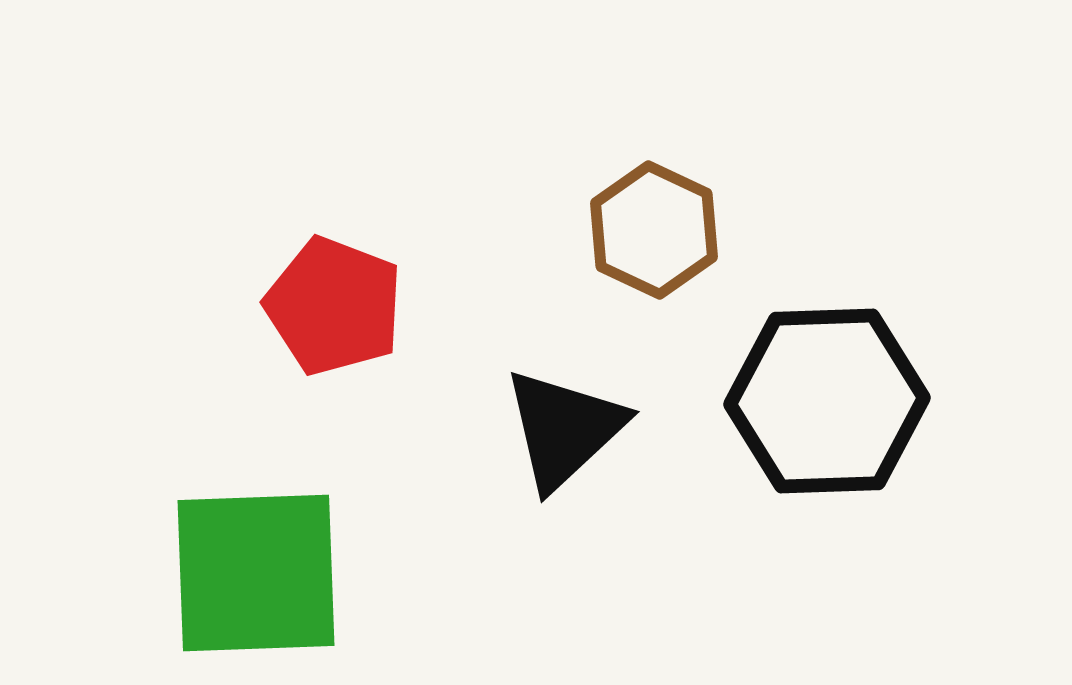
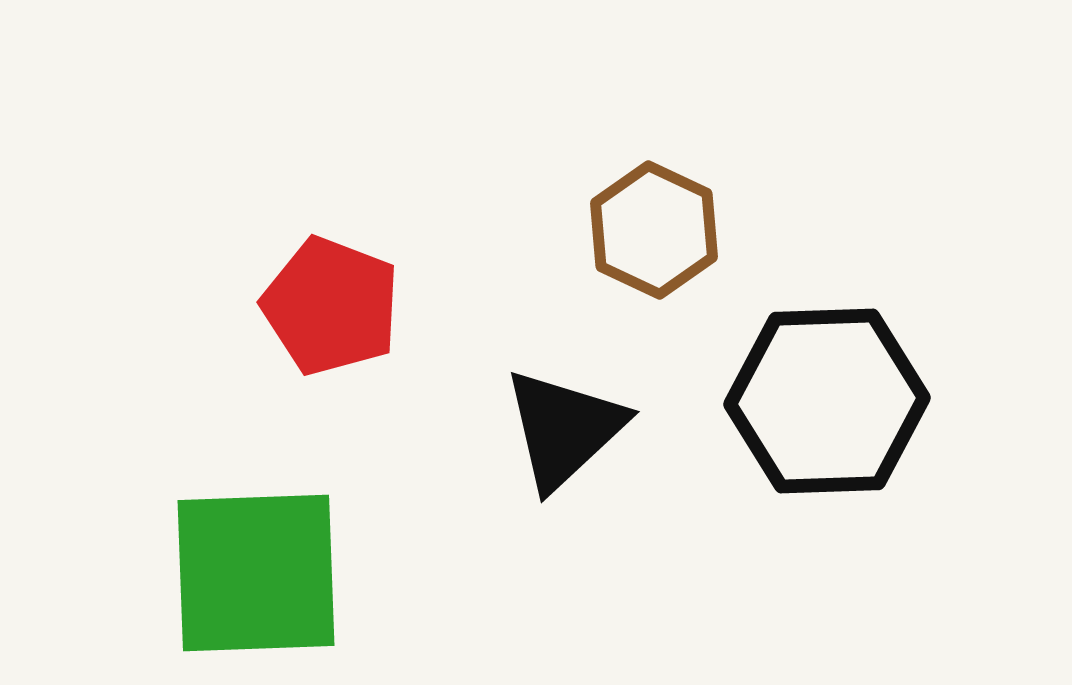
red pentagon: moved 3 px left
